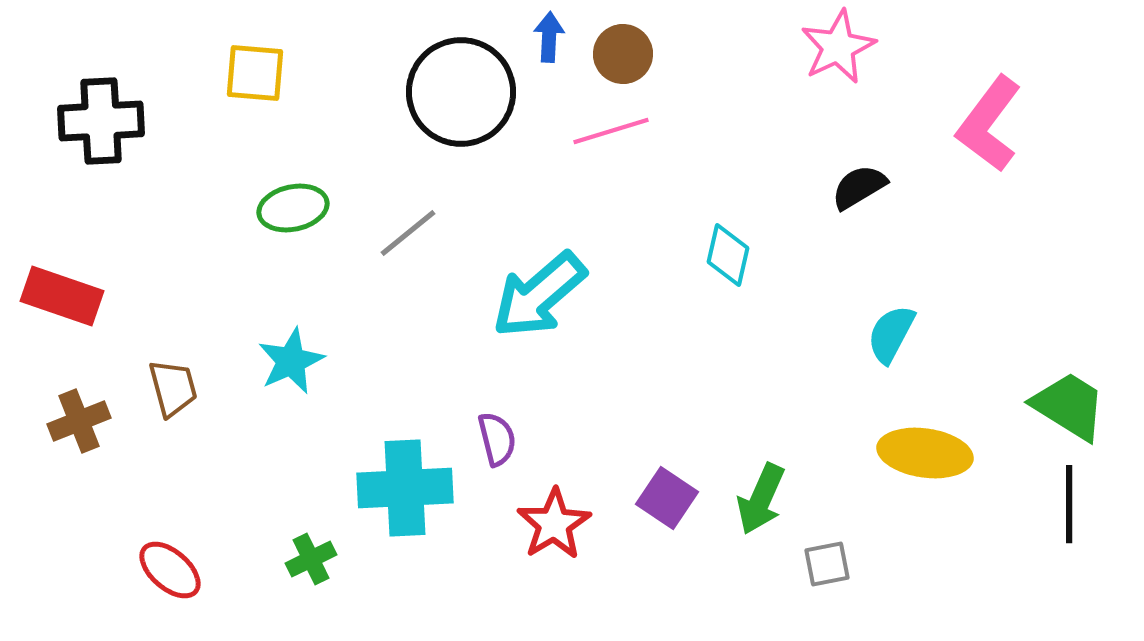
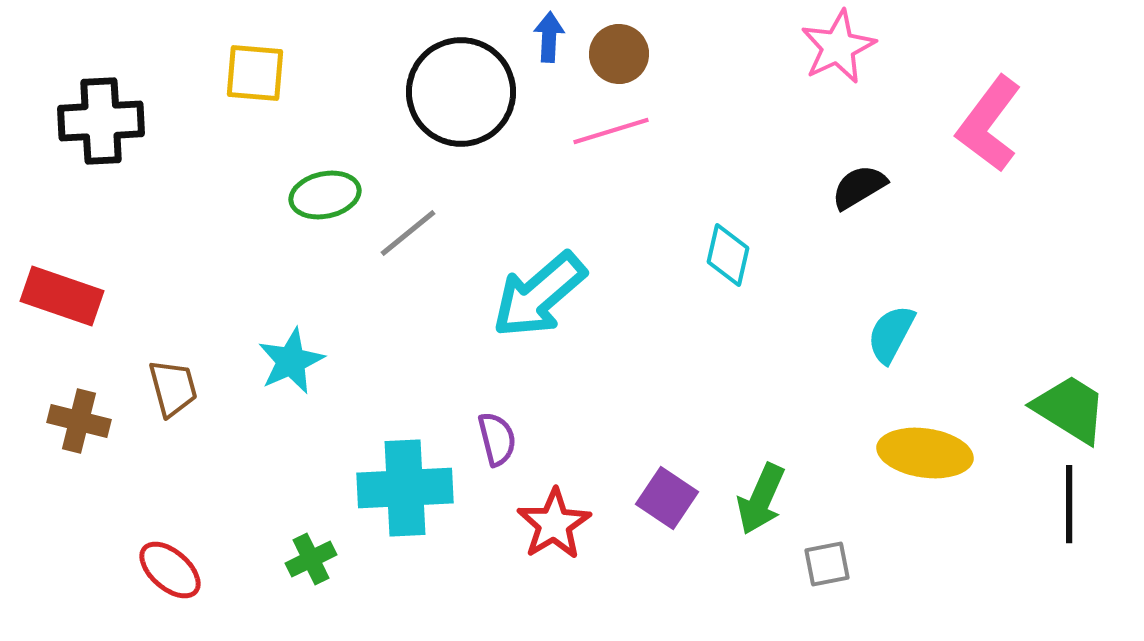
brown circle: moved 4 px left
green ellipse: moved 32 px right, 13 px up
green trapezoid: moved 1 px right, 3 px down
brown cross: rotated 36 degrees clockwise
